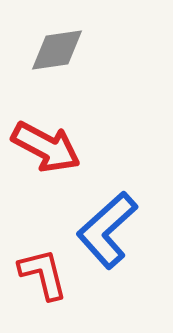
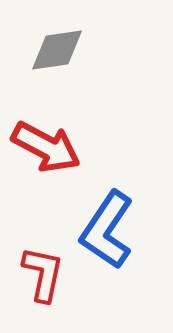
blue L-shape: rotated 14 degrees counterclockwise
red L-shape: rotated 26 degrees clockwise
